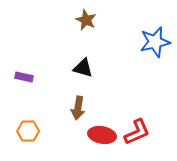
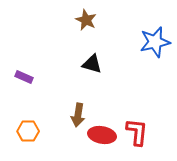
black triangle: moved 9 px right, 4 px up
purple rectangle: rotated 12 degrees clockwise
brown arrow: moved 7 px down
red L-shape: rotated 60 degrees counterclockwise
